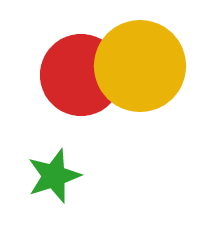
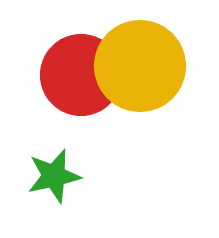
green star: rotated 6 degrees clockwise
